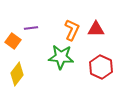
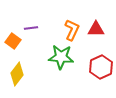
red hexagon: rotated 10 degrees clockwise
